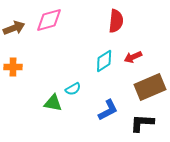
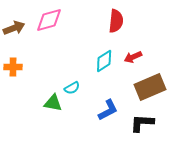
cyan semicircle: moved 1 px left, 1 px up
